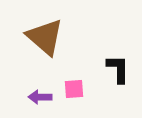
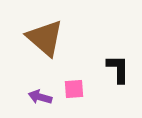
brown triangle: moved 1 px down
purple arrow: rotated 15 degrees clockwise
